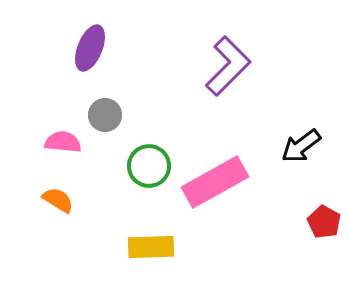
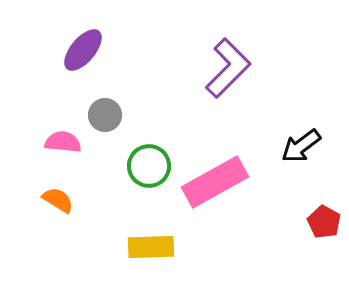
purple ellipse: moved 7 px left, 2 px down; rotated 18 degrees clockwise
purple L-shape: moved 2 px down
